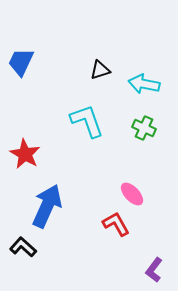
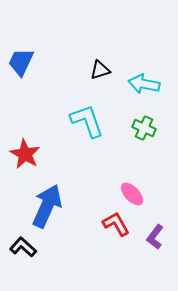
purple L-shape: moved 1 px right, 33 px up
